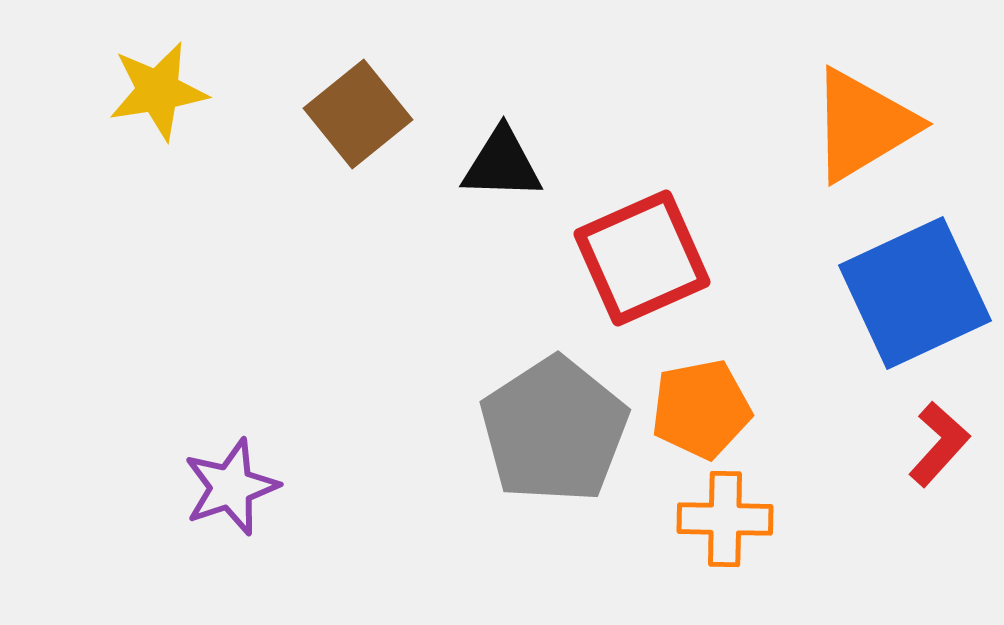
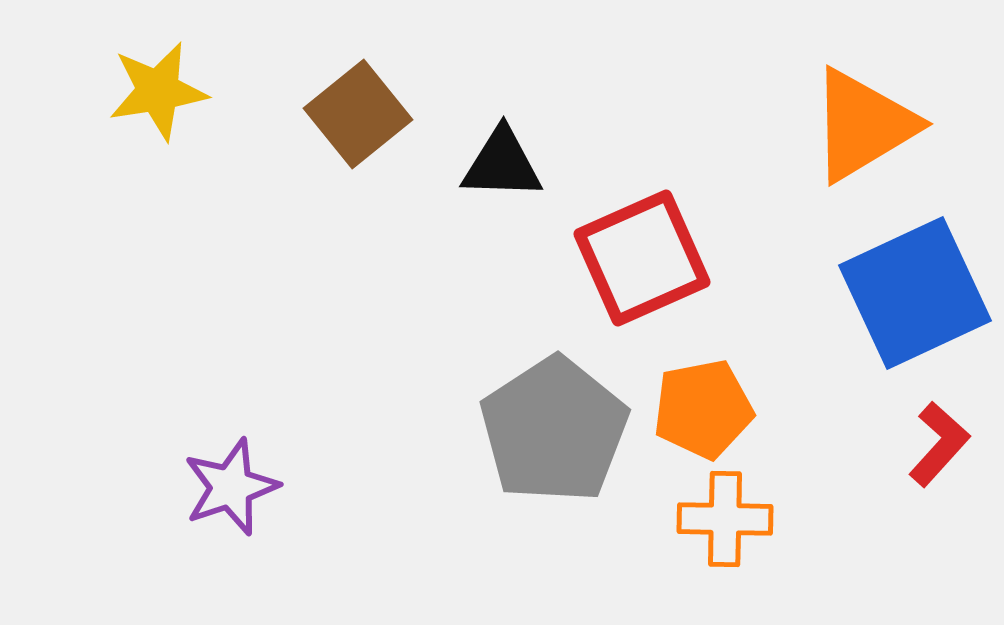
orange pentagon: moved 2 px right
